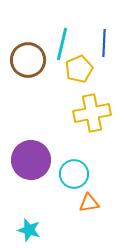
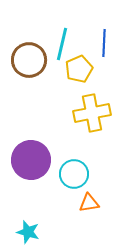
brown circle: moved 1 px right
cyan star: moved 1 px left, 2 px down
